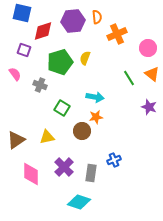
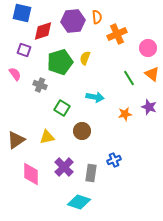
orange star: moved 29 px right, 3 px up
